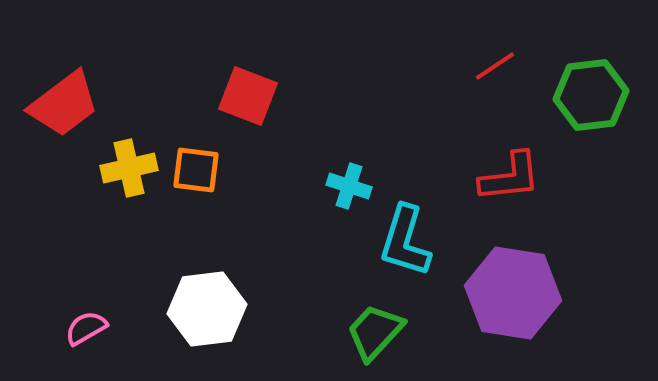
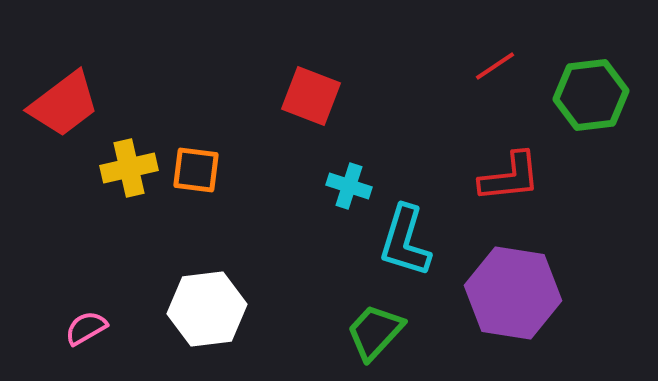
red square: moved 63 px right
